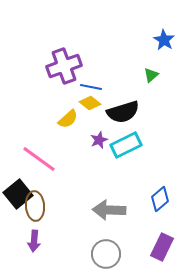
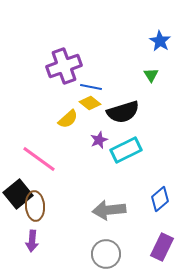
blue star: moved 4 px left, 1 px down
green triangle: rotated 21 degrees counterclockwise
cyan rectangle: moved 5 px down
gray arrow: rotated 8 degrees counterclockwise
purple arrow: moved 2 px left
